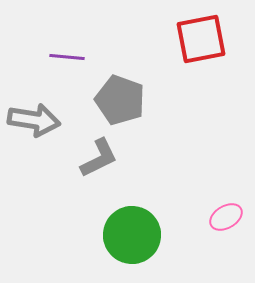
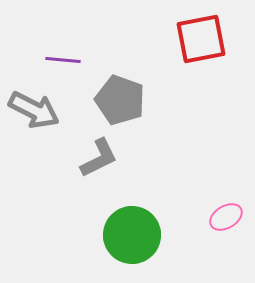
purple line: moved 4 px left, 3 px down
gray arrow: moved 10 px up; rotated 18 degrees clockwise
